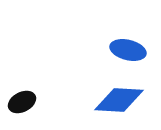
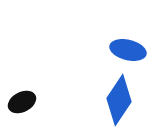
blue diamond: rotated 60 degrees counterclockwise
